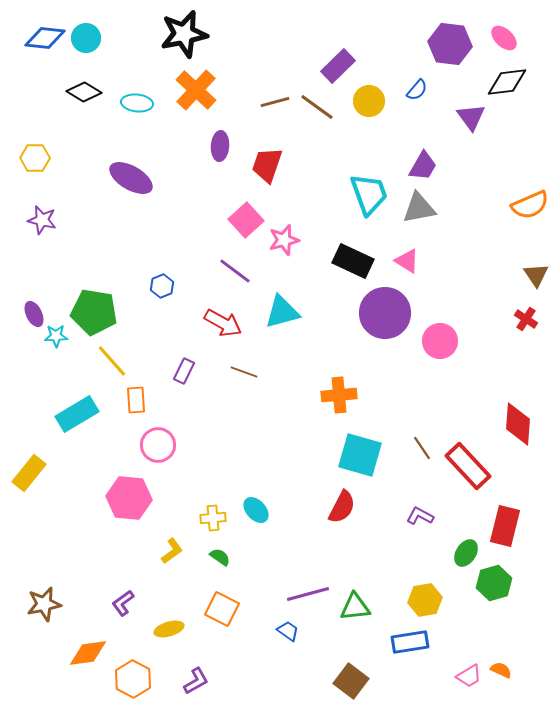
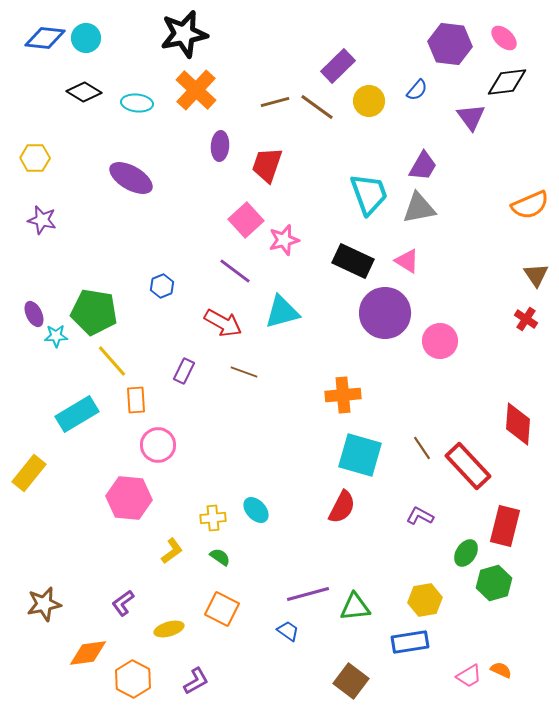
orange cross at (339, 395): moved 4 px right
